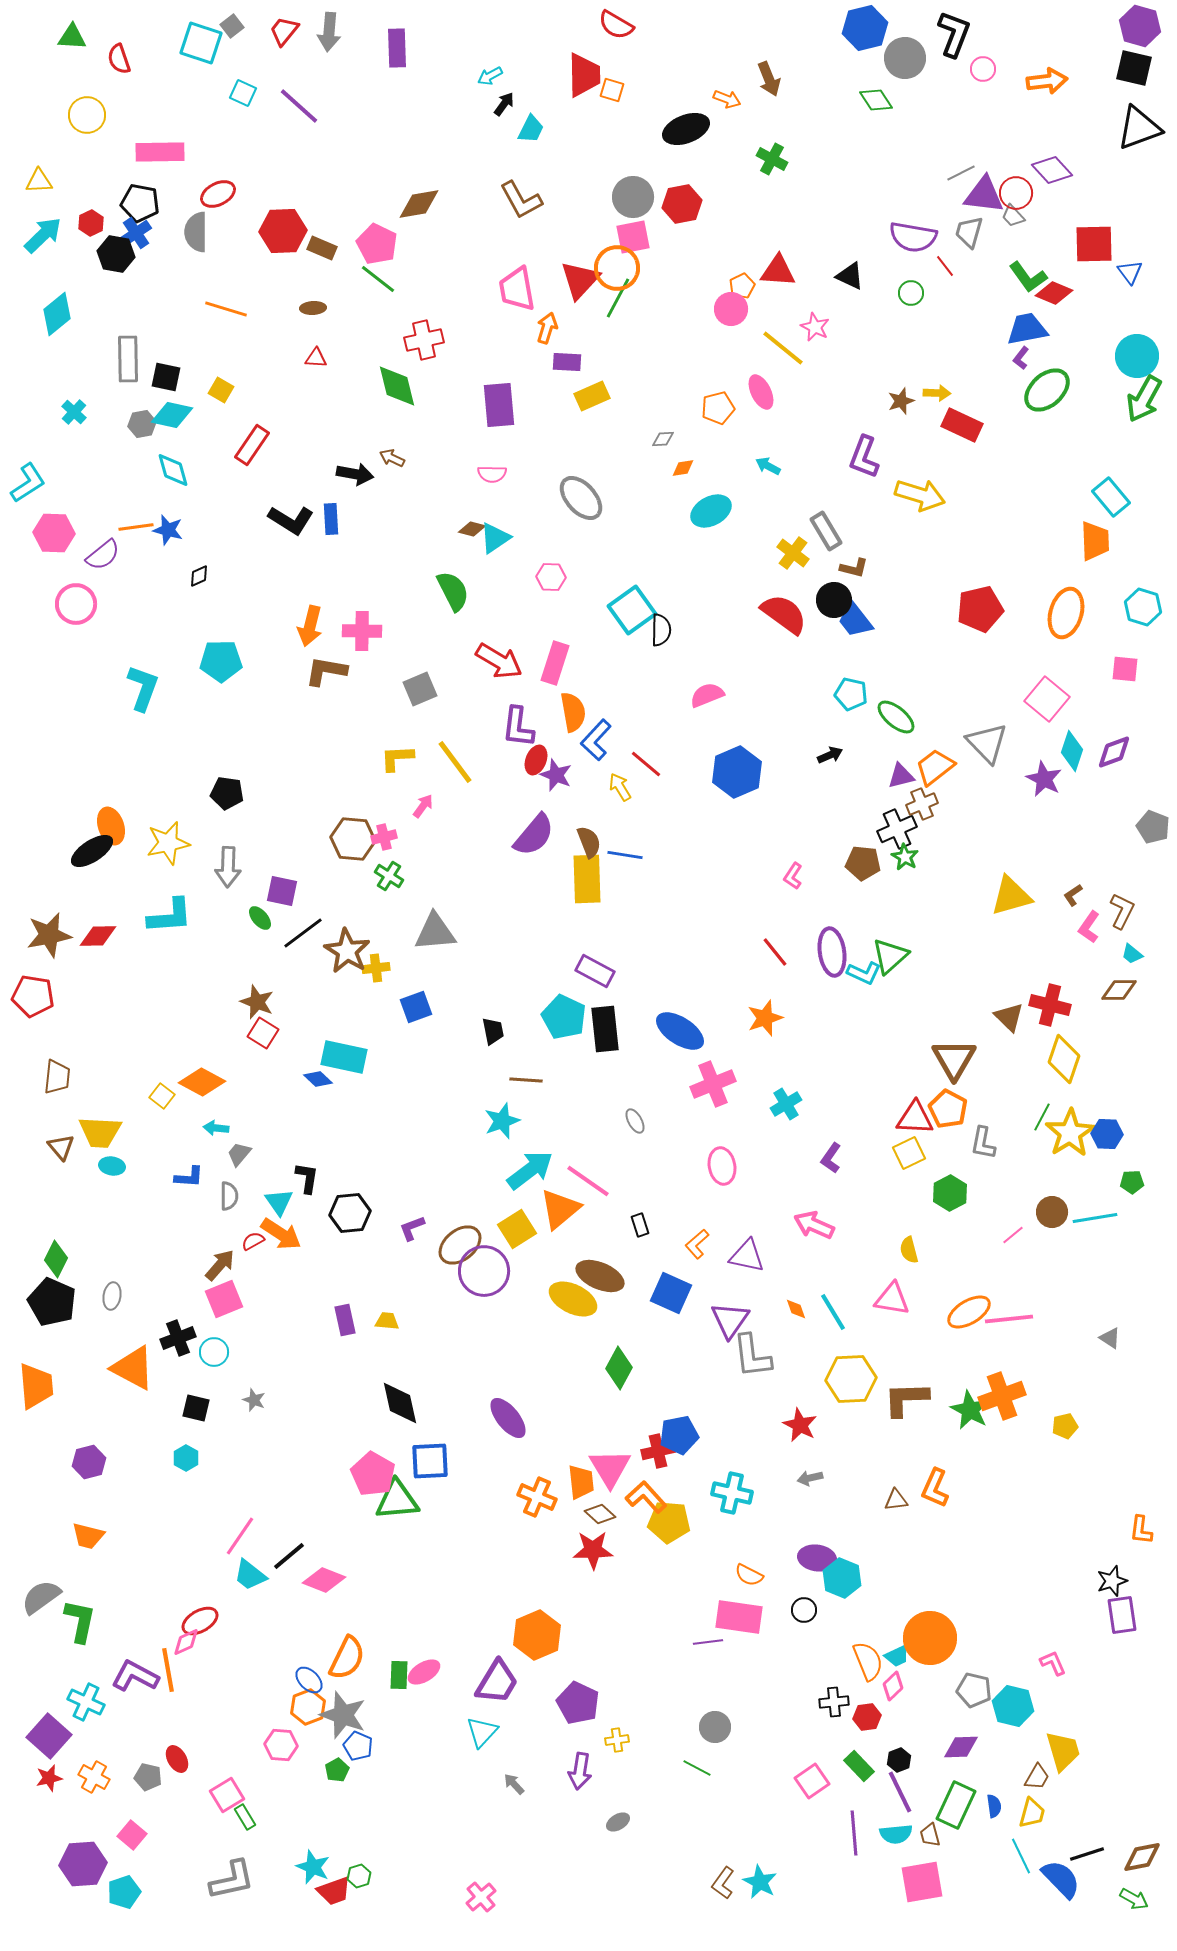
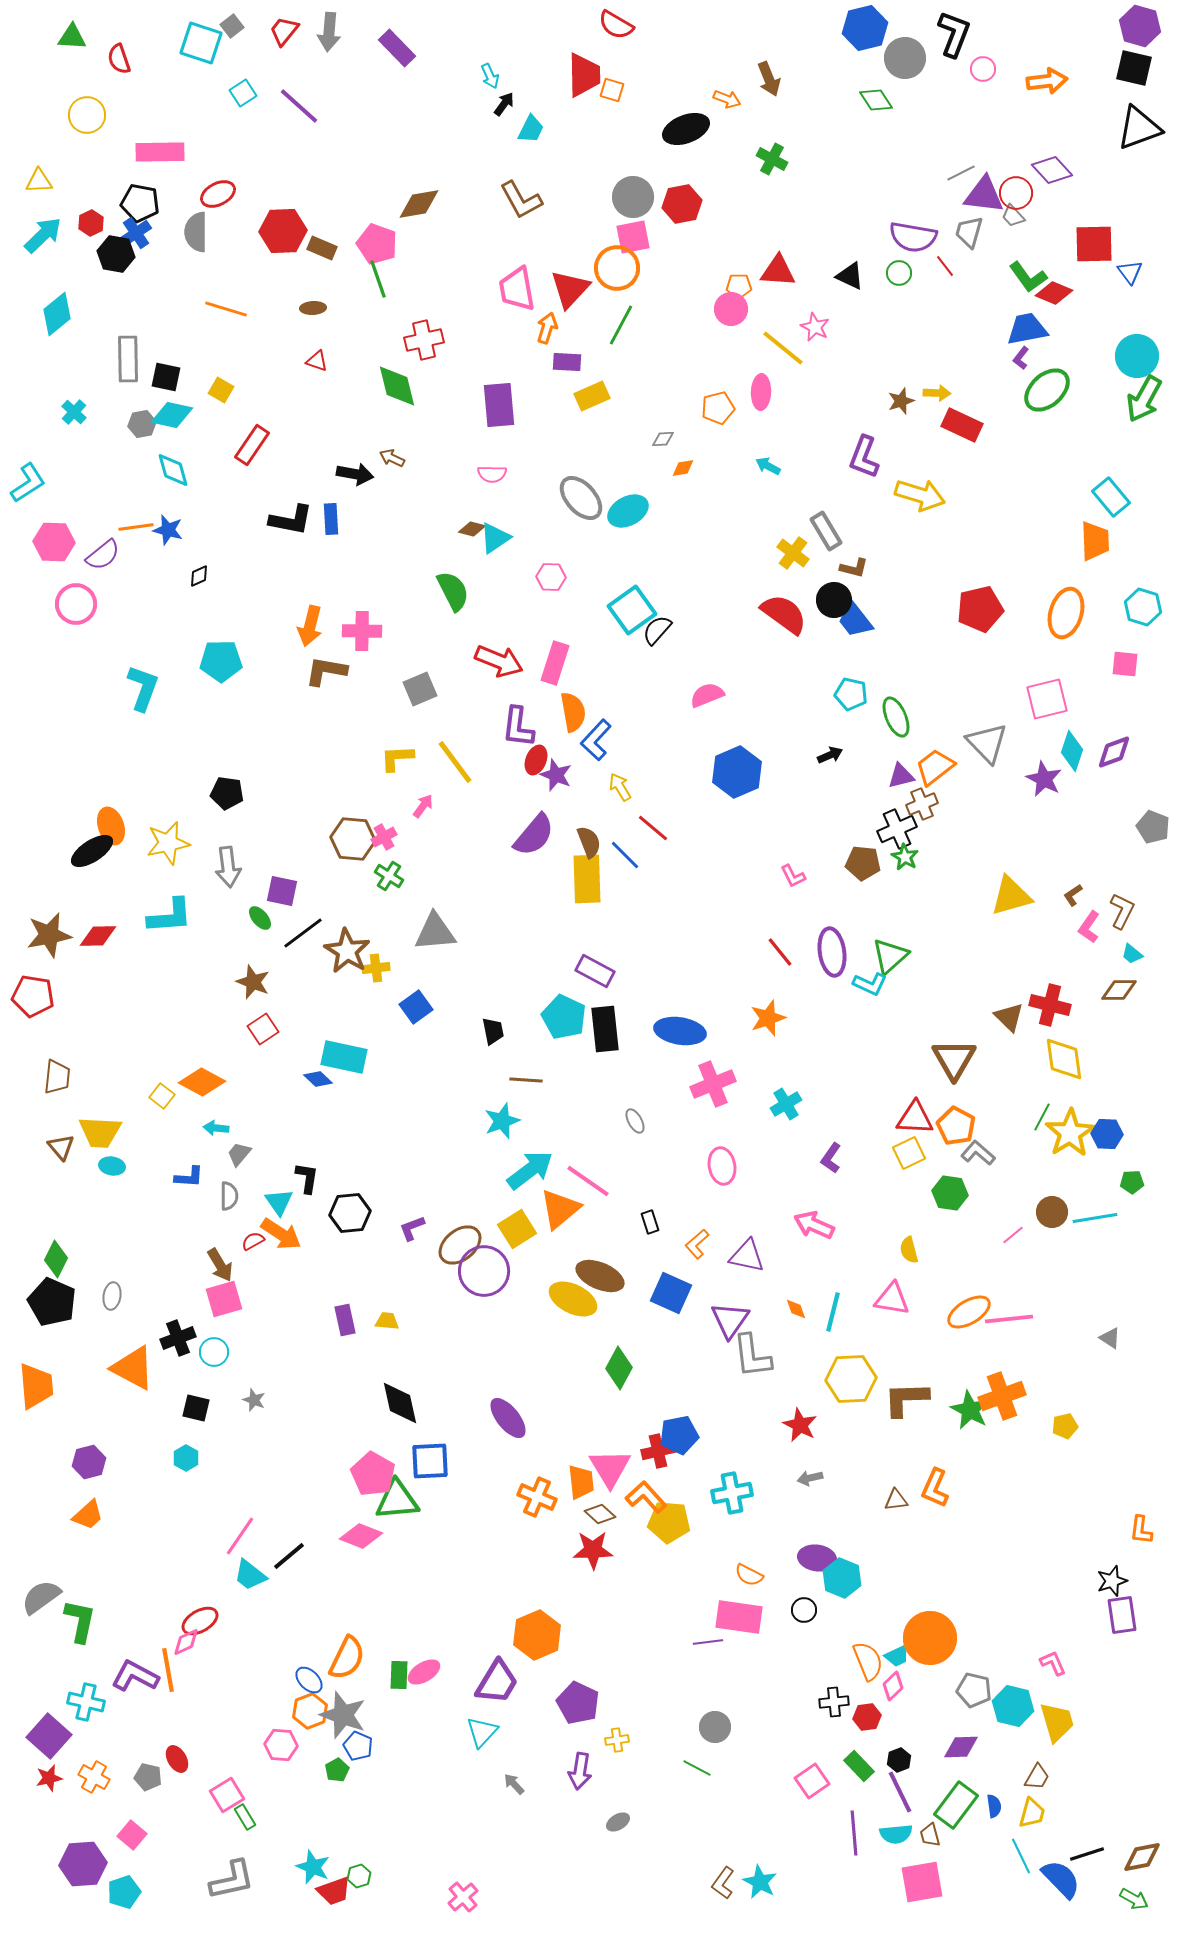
purple rectangle at (397, 48): rotated 42 degrees counterclockwise
cyan arrow at (490, 76): rotated 85 degrees counterclockwise
cyan square at (243, 93): rotated 32 degrees clockwise
pink pentagon at (377, 244): rotated 6 degrees counterclockwise
green line at (378, 279): rotated 33 degrees clockwise
red triangle at (580, 280): moved 10 px left, 9 px down
orange pentagon at (742, 286): moved 3 px left; rotated 25 degrees clockwise
green circle at (911, 293): moved 12 px left, 20 px up
green line at (618, 298): moved 3 px right, 27 px down
red triangle at (316, 358): moved 1 px right, 3 px down; rotated 15 degrees clockwise
pink ellipse at (761, 392): rotated 28 degrees clockwise
cyan ellipse at (711, 511): moved 83 px left
black L-shape at (291, 520): rotated 21 degrees counterclockwise
pink hexagon at (54, 533): moved 9 px down
black semicircle at (661, 630): moved 4 px left; rotated 140 degrees counterclockwise
red arrow at (499, 661): rotated 9 degrees counterclockwise
pink square at (1125, 669): moved 5 px up
pink square at (1047, 699): rotated 36 degrees clockwise
green ellipse at (896, 717): rotated 27 degrees clockwise
red line at (646, 764): moved 7 px right, 64 px down
pink cross at (384, 837): rotated 15 degrees counterclockwise
blue line at (625, 855): rotated 36 degrees clockwise
gray arrow at (228, 867): rotated 9 degrees counterclockwise
pink L-shape at (793, 876): rotated 60 degrees counterclockwise
red line at (775, 952): moved 5 px right
cyan L-shape at (864, 973): moved 6 px right, 11 px down
brown star at (257, 1002): moved 4 px left, 20 px up
blue square at (416, 1007): rotated 16 degrees counterclockwise
orange star at (765, 1018): moved 3 px right
blue ellipse at (680, 1031): rotated 24 degrees counterclockwise
red square at (263, 1033): moved 4 px up; rotated 24 degrees clockwise
yellow diamond at (1064, 1059): rotated 27 degrees counterclockwise
orange pentagon at (948, 1109): moved 8 px right, 17 px down
gray L-shape at (983, 1143): moved 5 px left, 10 px down; rotated 120 degrees clockwise
green hexagon at (950, 1193): rotated 24 degrees counterclockwise
black rectangle at (640, 1225): moved 10 px right, 3 px up
brown arrow at (220, 1265): rotated 108 degrees clockwise
pink square at (224, 1299): rotated 6 degrees clockwise
cyan line at (833, 1312): rotated 45 degrees clockwise
cyan cross at (732, 1493): rotated 24 degrees counterclockwise
orange trapezoid at (88, 1536): moved 21 px up; rotated 56 degrees counterclockwise
pink diamond at (324, 1580): moved 37 px right, 44 px up
cyan cross at (86, 1702): rotated 12 degrees counterclockwise
orange hexagon at (308, 1707): moved 2 px right, 4 px down
yellow trapezoid at (1063, 1751): moved 6 px left, 29 px up
green rectangle at (956, 1805): rotated 12 degrees clockwise
pink cross at (481, 1897): moved 18 px left
